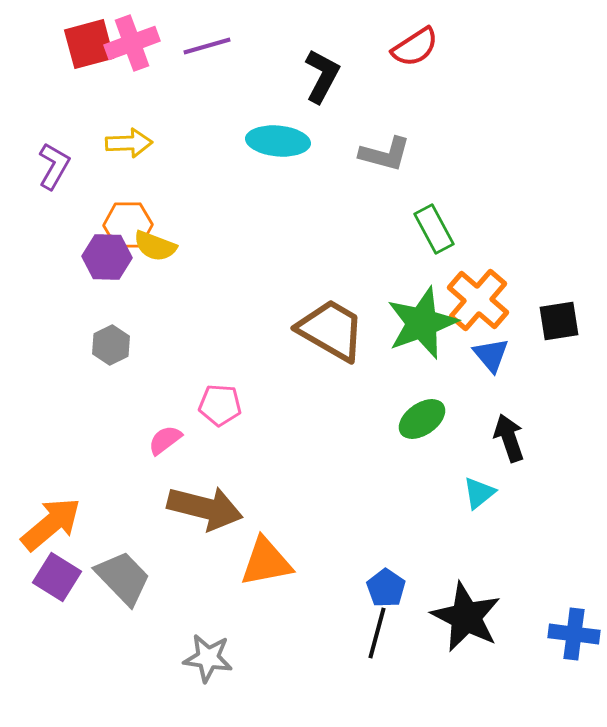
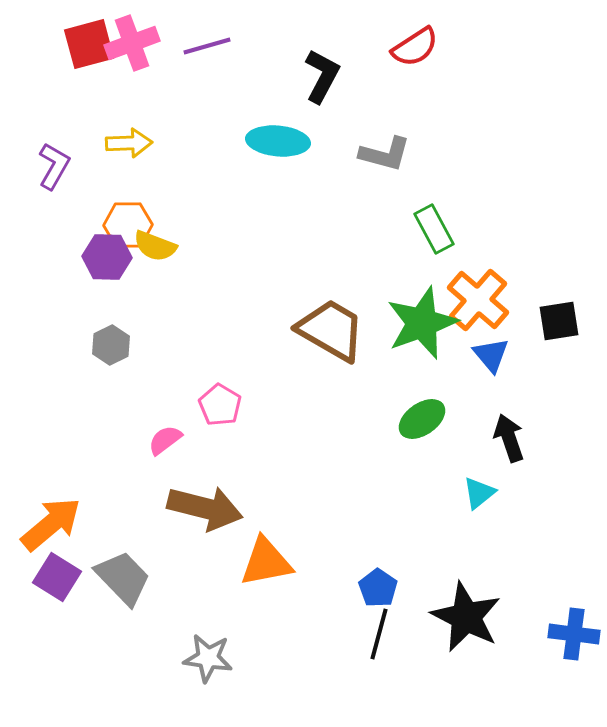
pink pentagon: rotated 27 degrees clockwise
blue pentagon: moved 8 px left
black line: moved 2 px right, 1 px down
